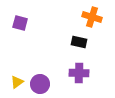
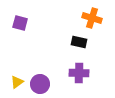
orange cross: moved 1 px down
